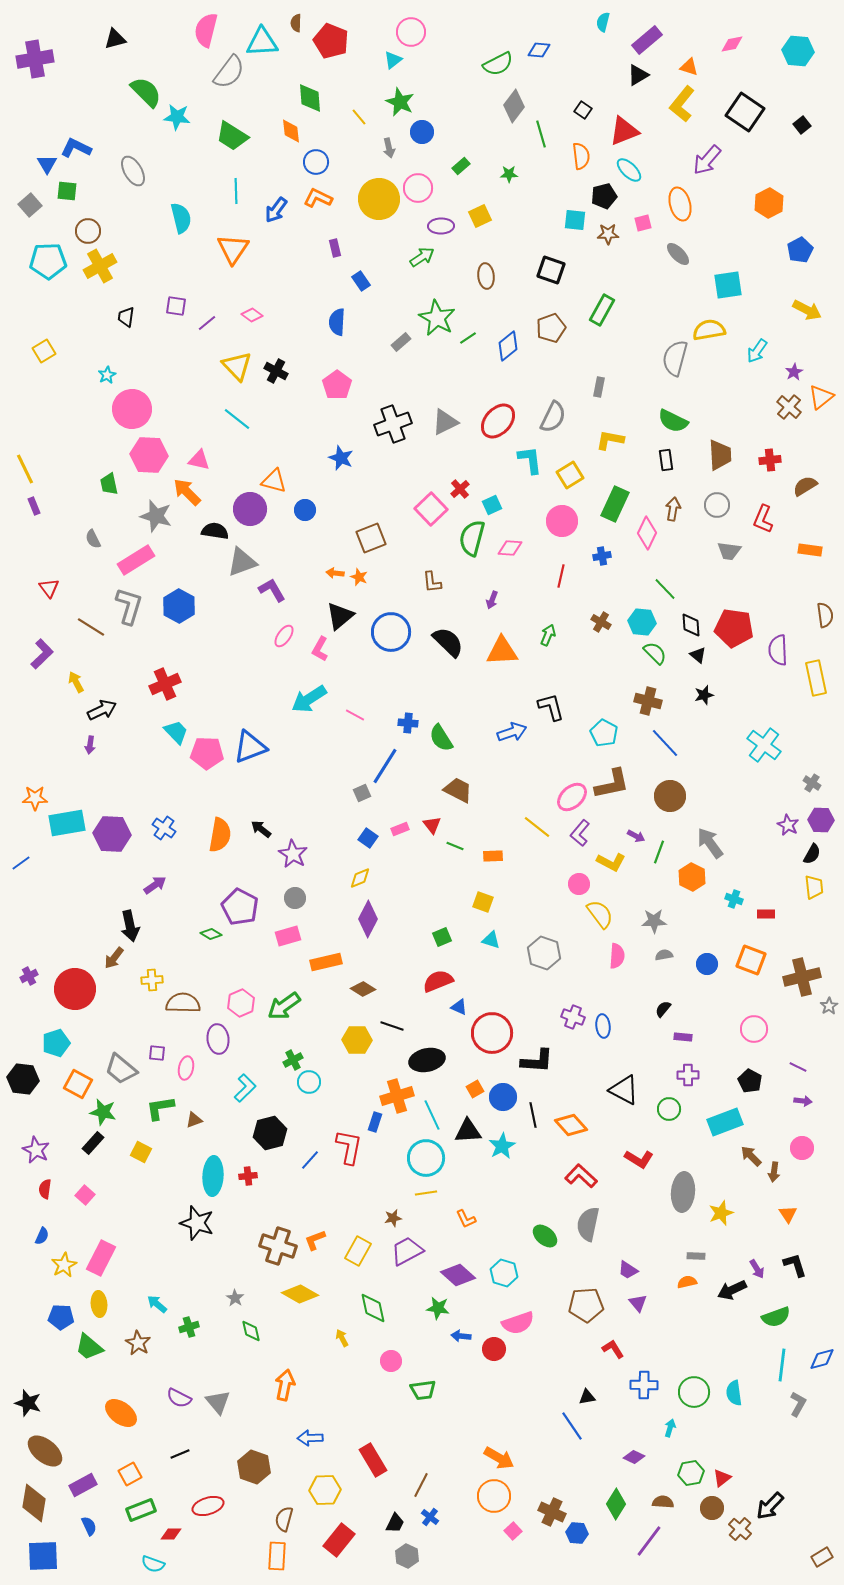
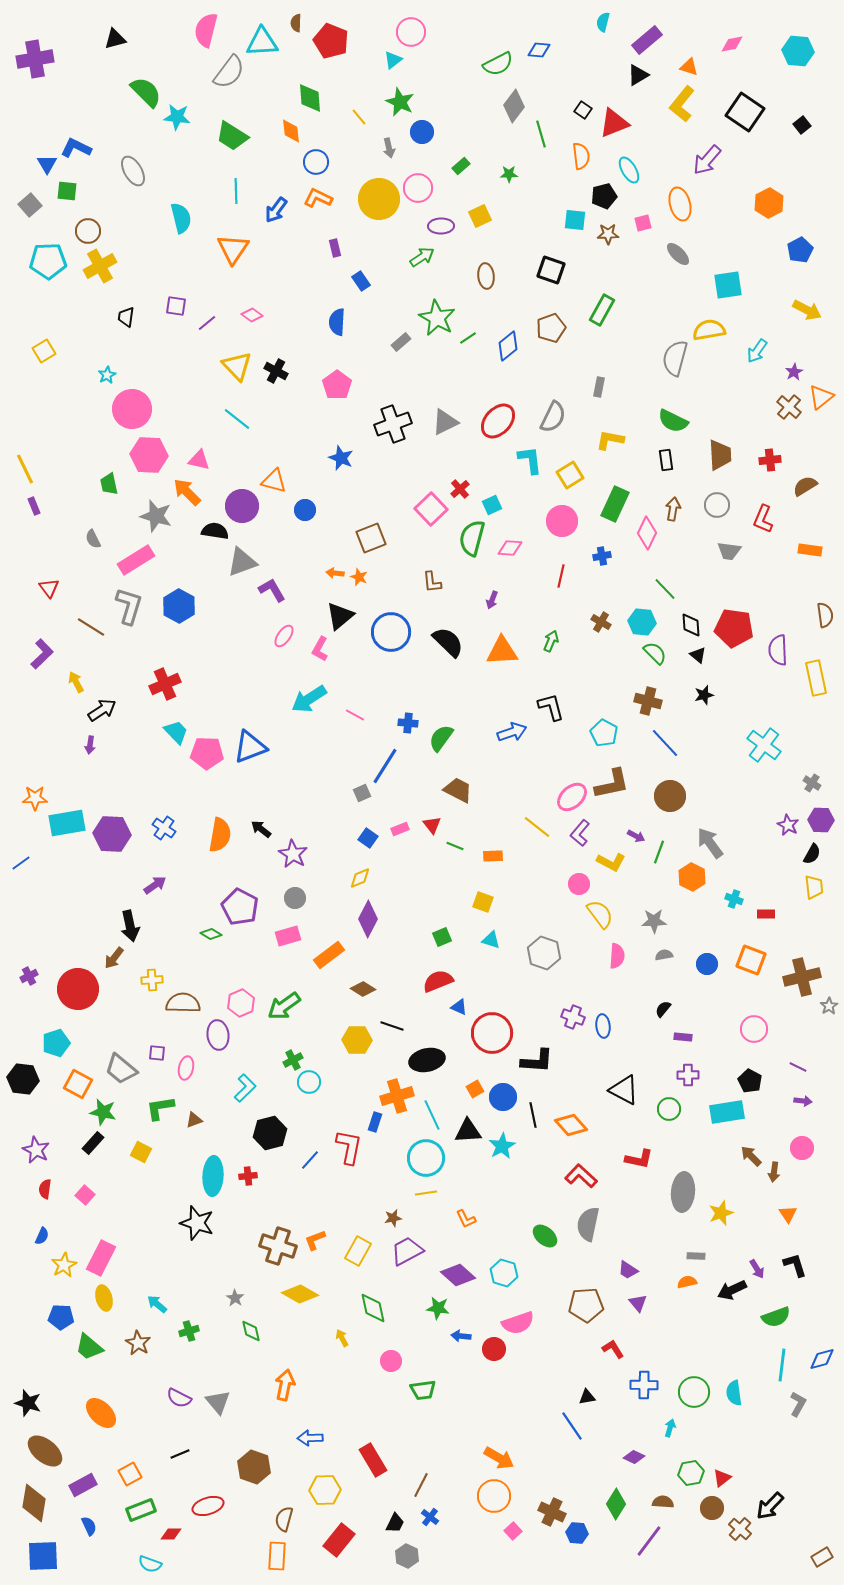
red triangle at (624, 131): moved 10 px left, 8 px up
cyan ellipse at (629, 170): rotated 16 degrees clockwise
purple circle at (250, 509): moved 8 px left, 3 px up
green arrow at (548, 635): moved 3 px right, 6 px down
black arrow at (102, 710): rotated 8 degrees counterclockwise
green semicircle at (441, 738): rotated 68 degrees clockwise
orange rectangle at (326, 962): moved 3 px right, 7 px up; rotated 24 degrees counterclockwise
red circle at (75, 989): moved 3 px right
purple ellipse at (218, 1039): moved 4 px up
cyan rectangle at (725, 1122): moved 2 px right, 10 px up; rotated 12 degrees clockwise
red L-shape at (639, 1159): rotated 20 degrees counterclockwise
yellow ellipse at (99, 1304): moved 5 px right, 6 px up; rotated 10 degrees counterclockwise
green cross at (189, 1327): moved 4 px down
orange ellipse at (121, 1413): moved 20 px left; rotated 8 degrees clockwise
cyan semicircle at (153, 1564): moved 3 px left
